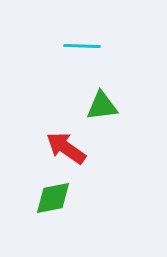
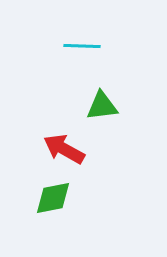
red arrow: moved 2 px left, 1 px down; rotated 6 degrees counterclockwise
